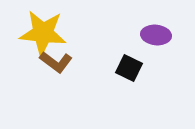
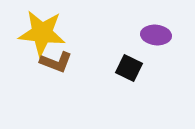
yellow star: moved 1 px left
brown L-shape: rotated 16 degrees counterclockwise
